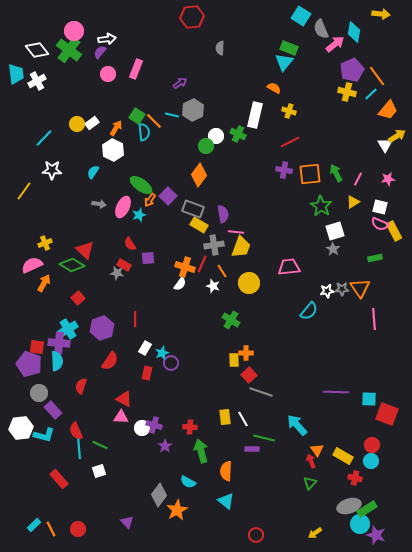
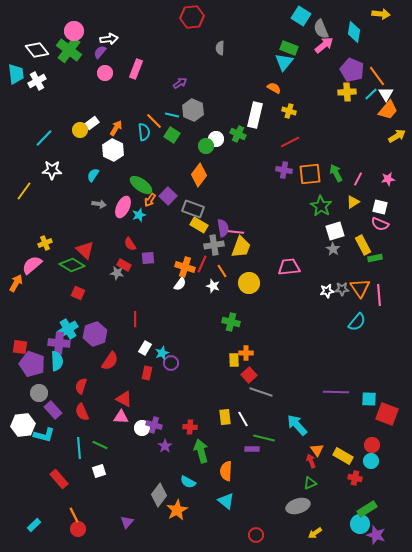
white arrow at (107, 39): moved 2 px right
pink arrow at (335, 44): moved 11 px left, 1 px down
purple pentagon at (352, 70): rotated 25 degrees counterclockwise
pink circle at (108, 74): moved 3 px left, 1 px up
yellow cross at (347, 92): rotated 18 degrees counterclockwise
gray hexagon at (193, 110): rotated 10 degrees counterclockwise
green square at (137, 116): moved 35 px right, 19 px down
yellow circle at (77, 124): moved 3 px right, 6 px down
white circle at (216, 136): moved 3 px down
white triangle at (385, 145): moved 1 px right, 51 px up
cyan semicircle at (93, 172): moved 3 px down
purple semicircle at (223, 214): moved 14 px down
yellow rectangle at (394, 231): moved 31 px left, 14 px down
pink semicircle at (32, 265): rotated 15 degrees counterclockwise
orange arrow at (44, 283): moved 28 px left
red square at (78, 298): moved 5 px up; rotated 24 degrees counterclockwise
cyan semicircle at (309, 311): moved 48 px right, 11 px down
pink line at (374, 319): moved 5 px right, 24 px up
green cross at (231, 320): moved 2 px down; rotated 18 degrees counterclockwise
purple hexagon at (102, 328): moved 7 px left, 6 px down
red square at (37, 347): moved 17 px left
purple pentagon at (29, 364): moved 3 px right
white hexagon at (21, 428): moved 2 px right, 3 px up
red semicircle at (76, 431): moved 6 px right, 19 px up
green triangle at (310, 483): rotated 24 degrees clockwise
gray ellipse at (349, 506): moved 51 px left
purple triangle at (127, 522): rotated 24 degrees clockwise
orange line at (51, 529): moved 23 px right, 14 px up
